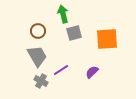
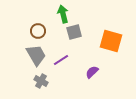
gray square: moved 1 px up
orange square: moved 4 px right, 2 px down; rotated 20 degrees clockwise
gray trapezoid: moved 1 px left, 1 px up
purple line: moved 10 px up
